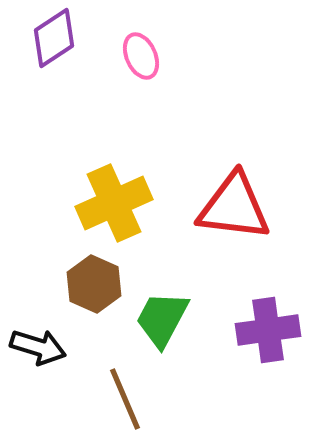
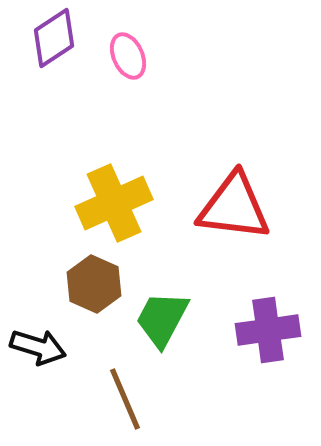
pink ellipse: moved 13 px left
